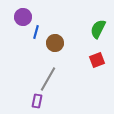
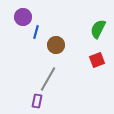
brown circle: moved 1 px right, 2 px down
